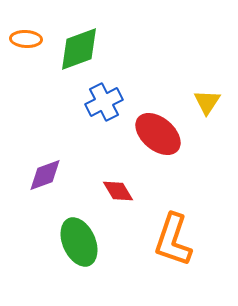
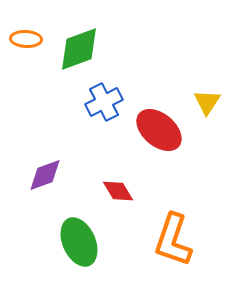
red ellipse: moved 1 px right, 4 px up
